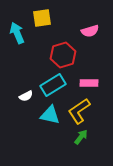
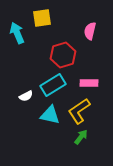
pink semicircle: rotated 120 degrees clockwise
